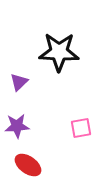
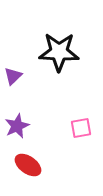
purple triangle: moved 6 px left, 6 px up
purple star: rotated 20 degrees counterclockwise
